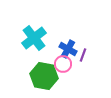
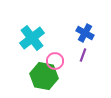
cyan cross: moved 2 px left
blue cross: moved 17 px right, 16 px up
pink circle: moved 8 px left, 3 px up
